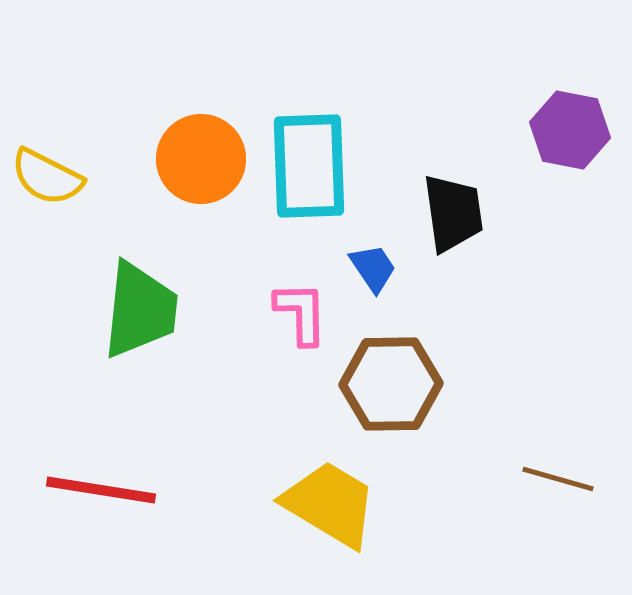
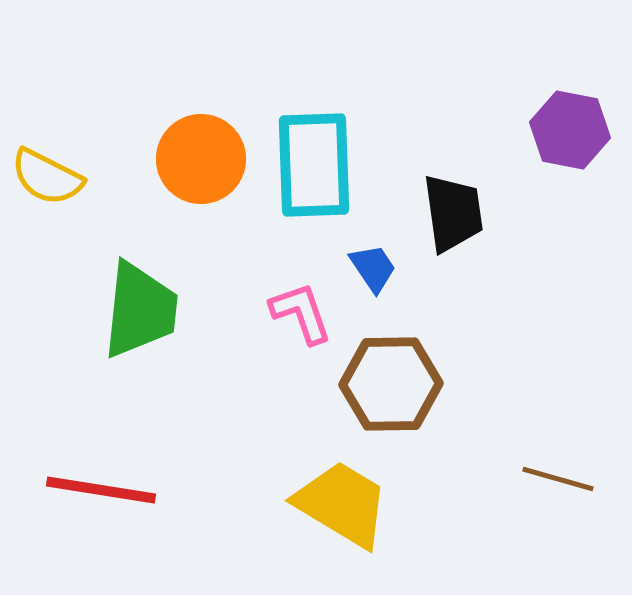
cyan rectangle: moved 5 px right, 1 px up
pink L-shape: rotated 18 degrees counterclockwise
yellow trapezoid: moved 12 px right
